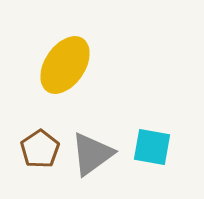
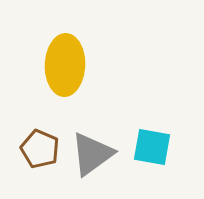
yellow ellipse: rotated 32 degrees counterclockwise
brown pentagon: rotated 15 degrees counterclockwise
